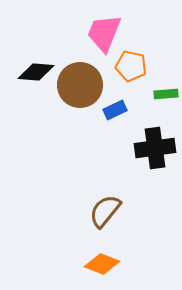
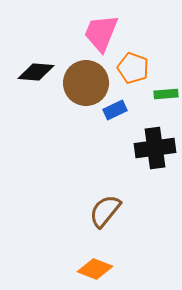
pink trapezoid: moved 3 px left
orange pentagon: moved 2 px right, 2 px down; rotated 8 degrees clockwise
brown circle: moved 6 px right, 2 px up
orange diamond: moved 7 px left, 5 px down
